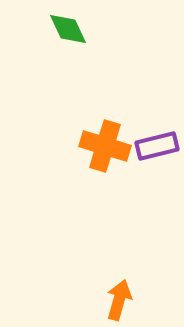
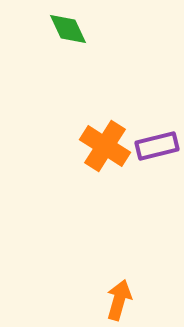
orange cross: rotated 15 degrees clockwise
